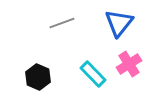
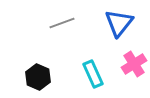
pink cross: moved 5 px right
cyan rectangle: rotated 20 degrees clockwise
